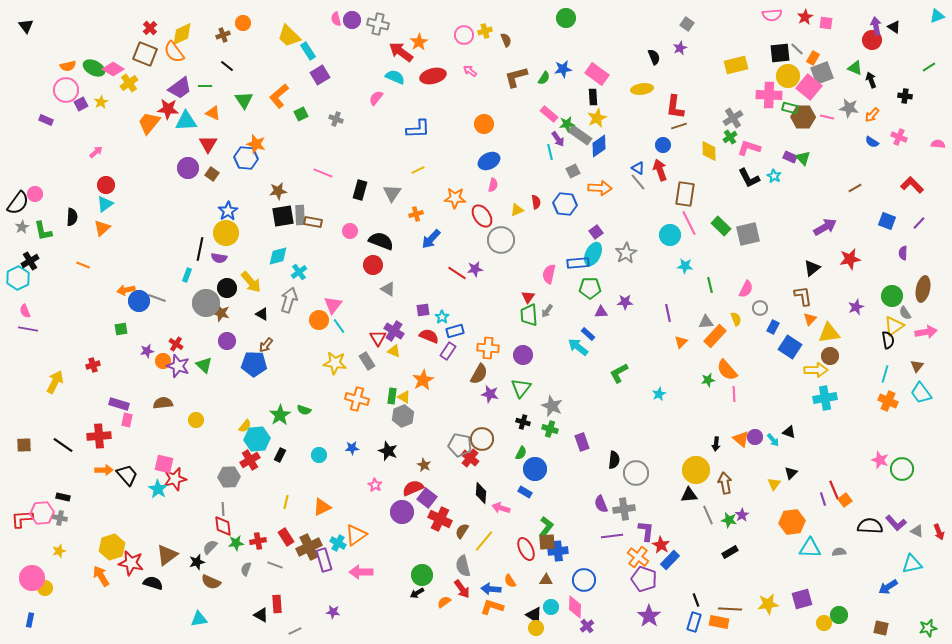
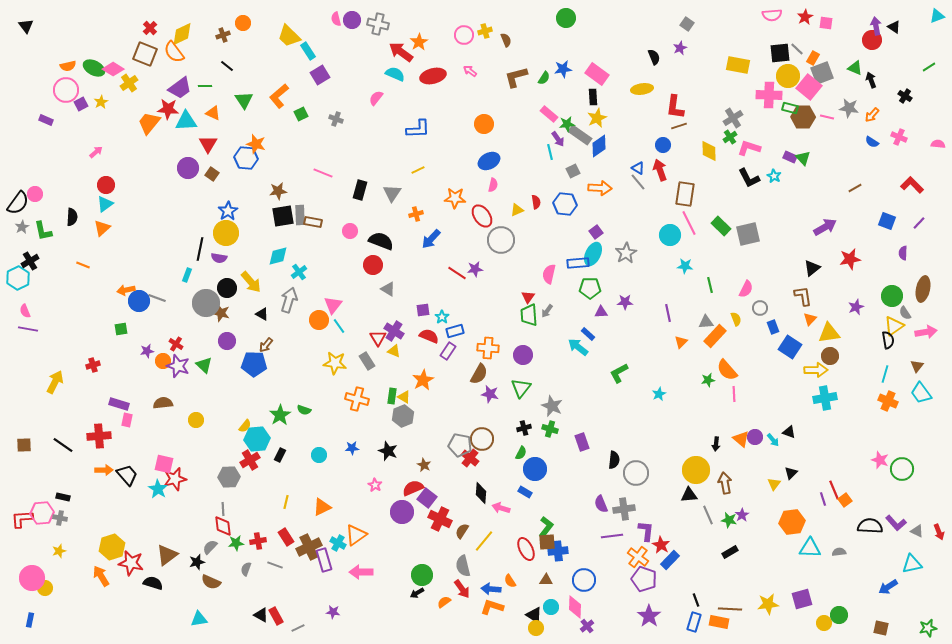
yellow rectangle at (736, 65): moved 2 px right; rotated 25 degrees clockwise
cyan semicircle at (395, 77): moved 3 px up
black cross at (905, 96): rotated 24 degrees clockwise
blue rectangle at (773, 327): rotated 48 degrees counterclockwise
black cross at (523, 422): moved 1 px right, 6 px down; rotated 32 degrees counterclockwise
red rectangle at (277, 604): moved 1 px left, 12 px down; rotated 24 degrees counterclockwise
gray line at (295, 631): moved 3 px right, 3 px up
